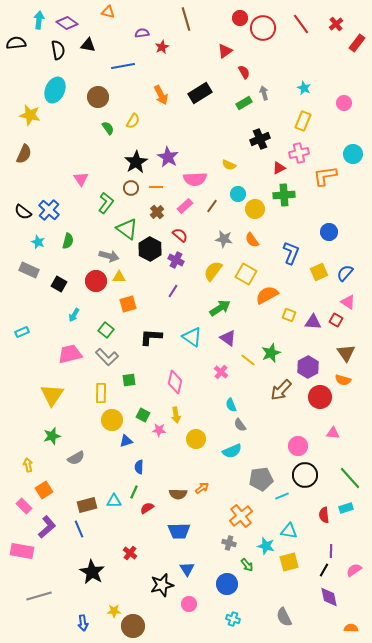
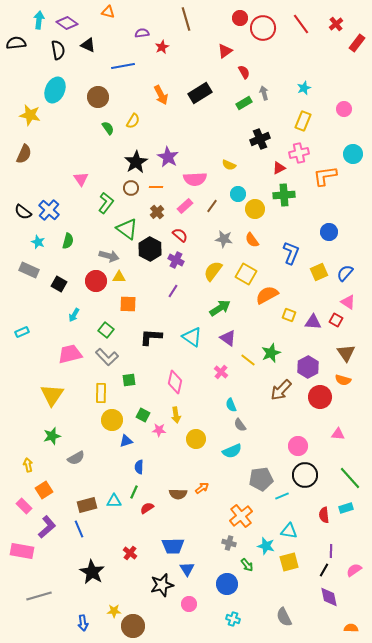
black triangle at (88, 45): rotated 14 degrees clockwise
cyan star at (304, 88): rotated 24 degrees clockwise
pink circle at (344, 103): moved 6 px down
orange square at (128, 304): rotated 18 degrees clockwise
pink triangle at (333, 433): moved 5 px right, 1 px down
blue trapezoid at (179, 531): moved 6 px left, 15 px down
